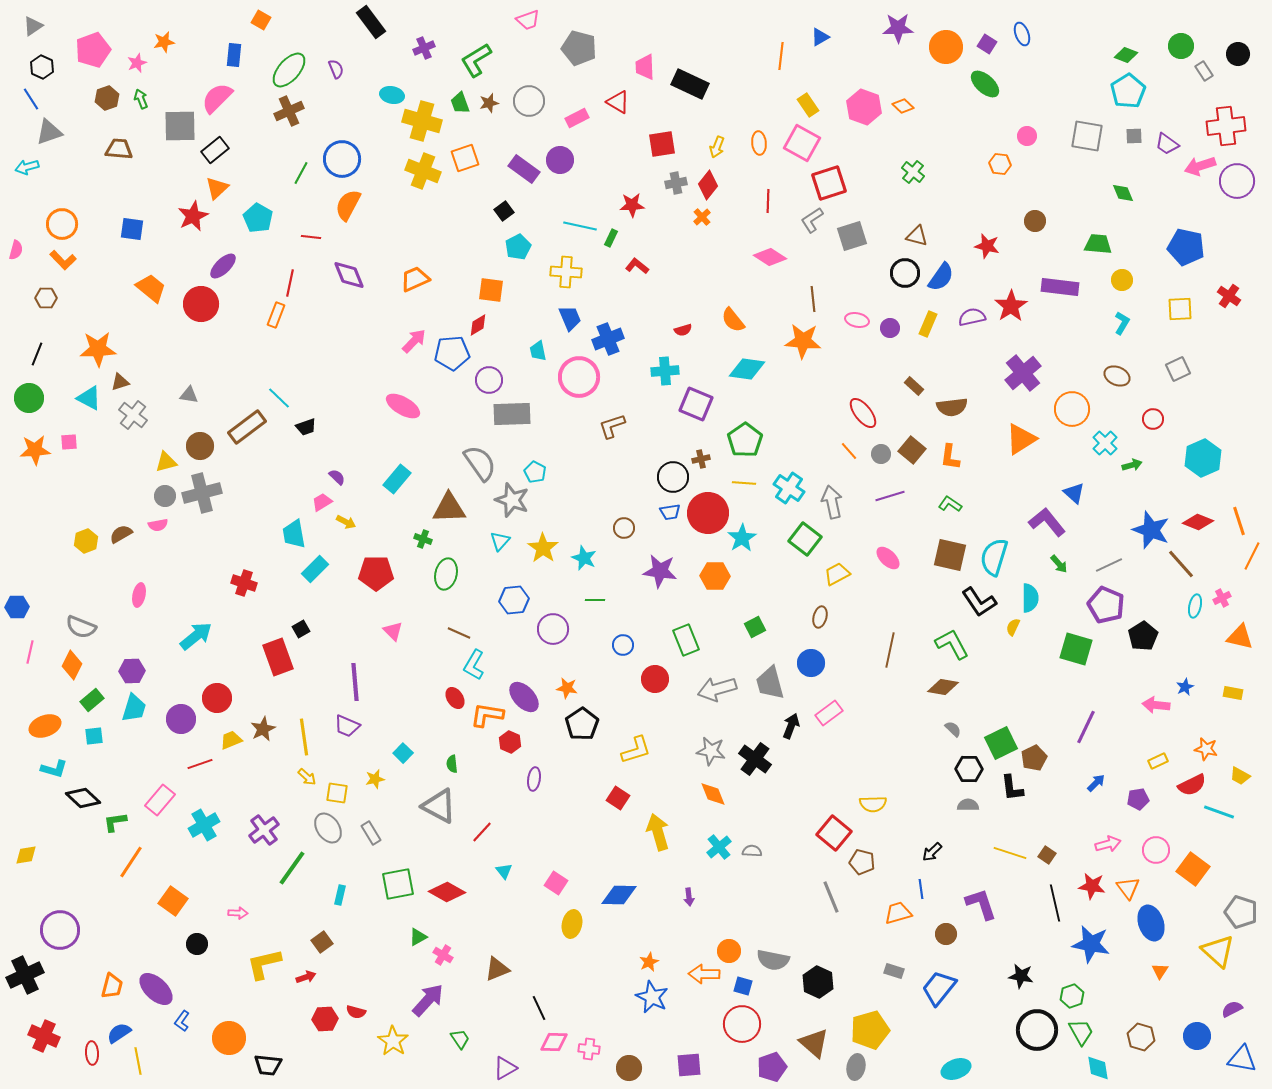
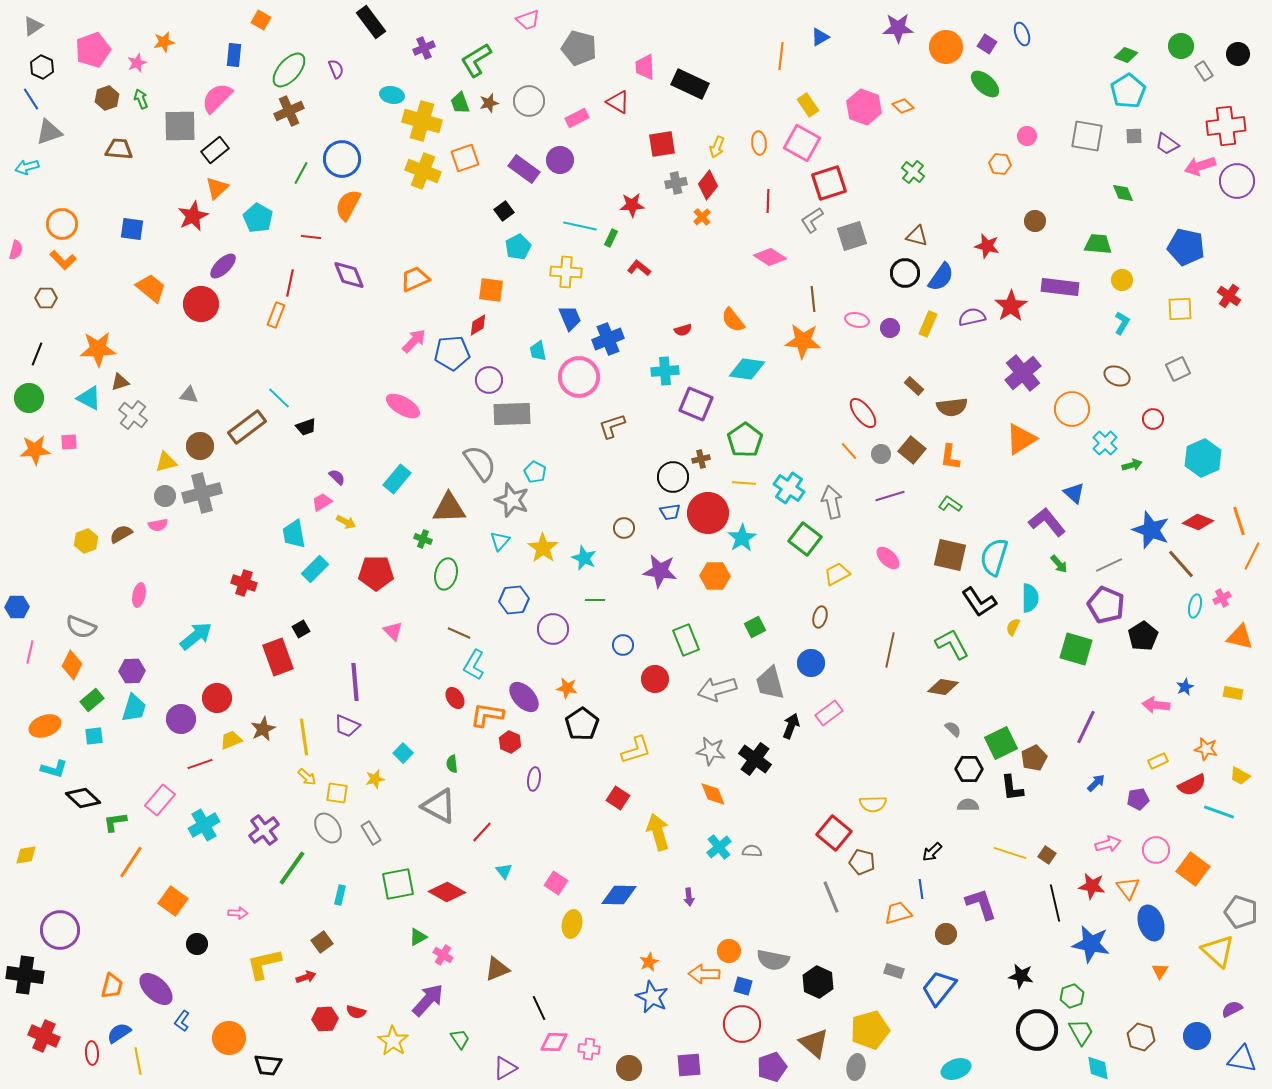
red L-shape at (637, 266): moved 2 px right, 2 px down
black cross at (25, 975): rotated 33 degrees clockwise
